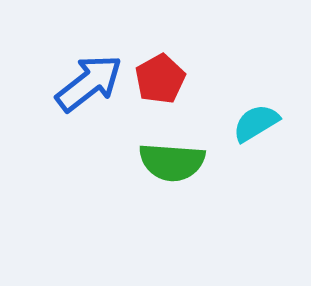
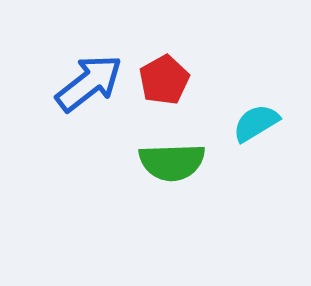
red pentagon: moved 4 px right, 1 px down
green semicircle: rotated 6 degrees counterclockwise
